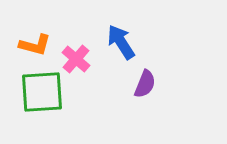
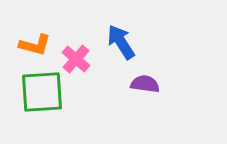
purple semicircle: rotated 104 degrees counterclockwise
